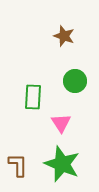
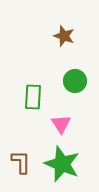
pink triangle: moved 1 px down
brown L-shape: moved 3 px right, 3 px up
